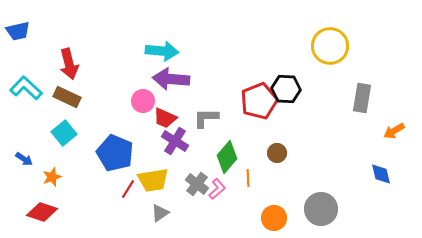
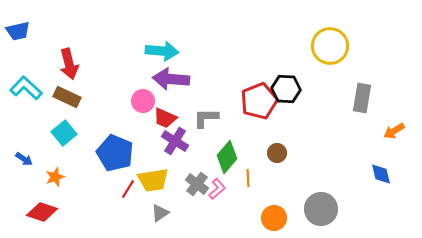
orange star: moved 3 px right
